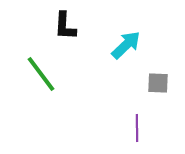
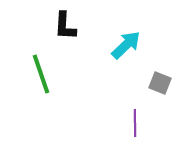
green line: rotated 18 degrees clockwise
gray square: moved 2 px right; rotated 20 degrees clockwise
purple line: moved 2 px left, 5 px up
